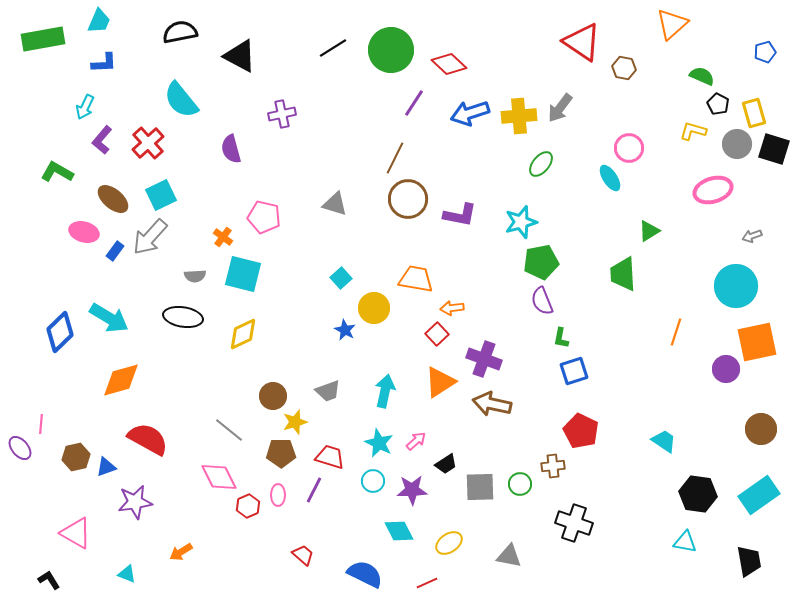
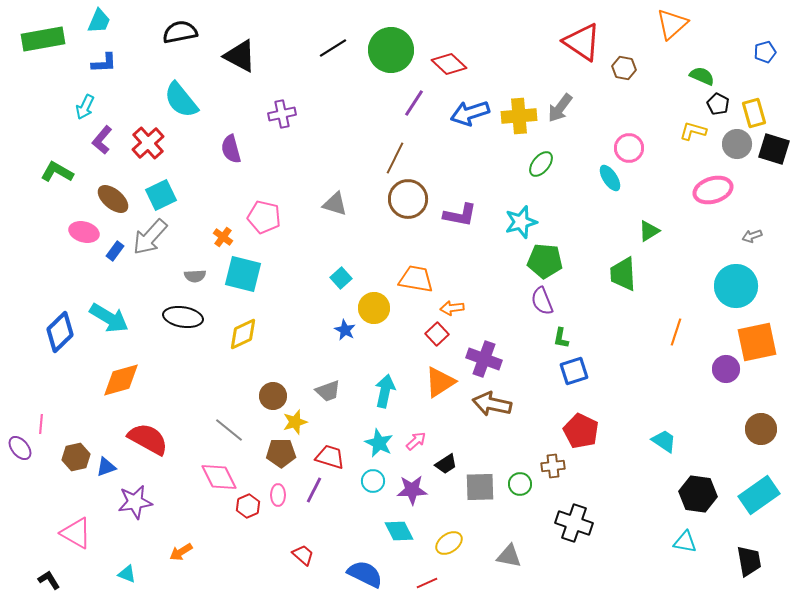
green pentagon at (541, 262): moved 4 px right, 1 px up; rotated 16 degrees clockwise
